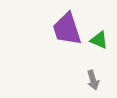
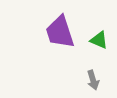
purple trapezoid: moved 7 px left, 3 px down
